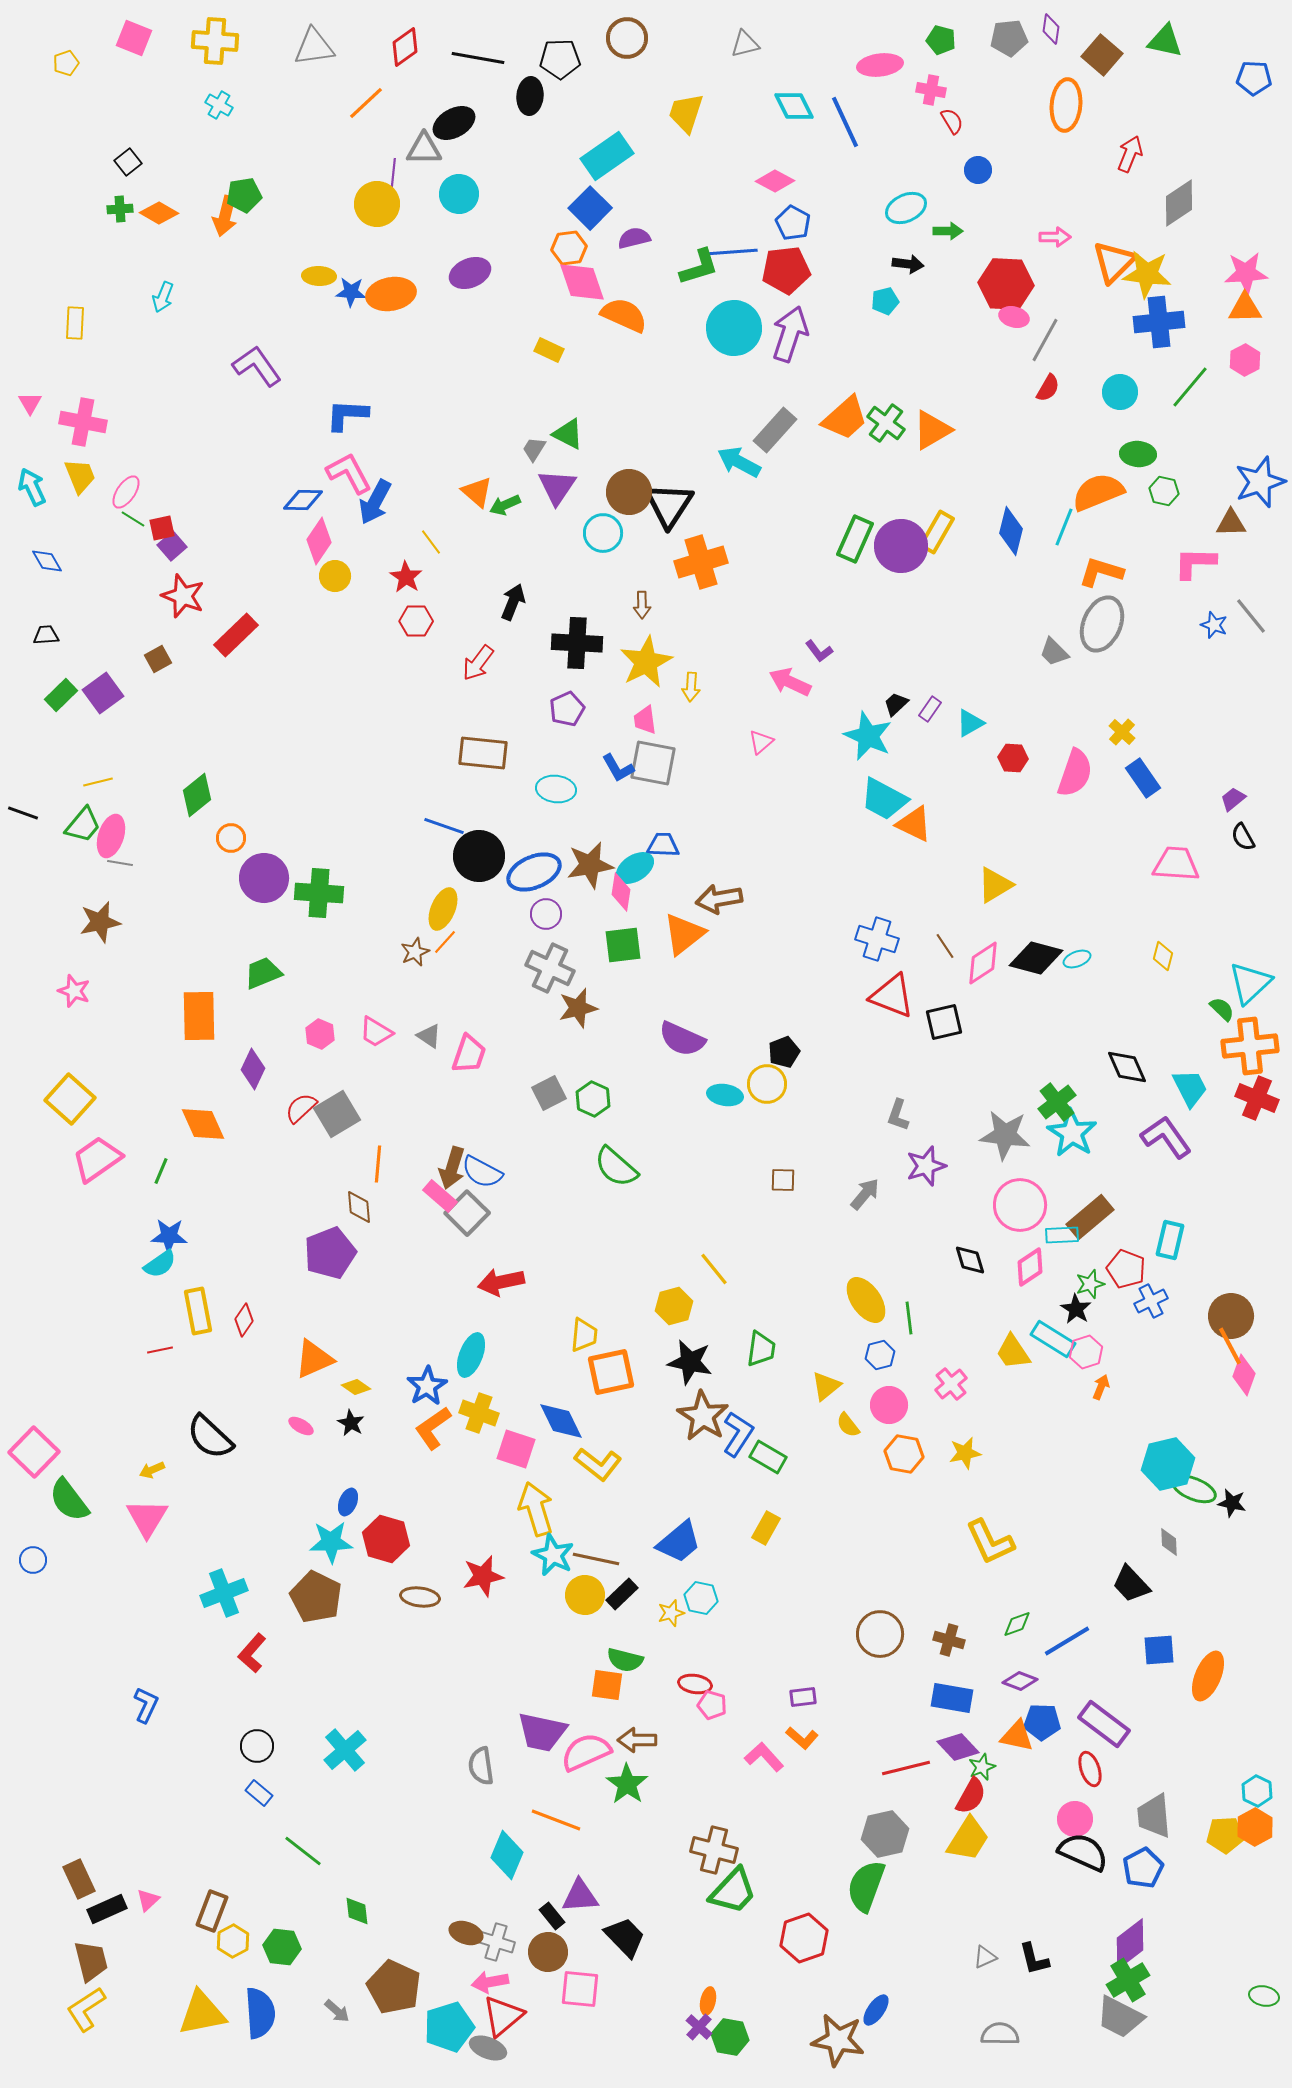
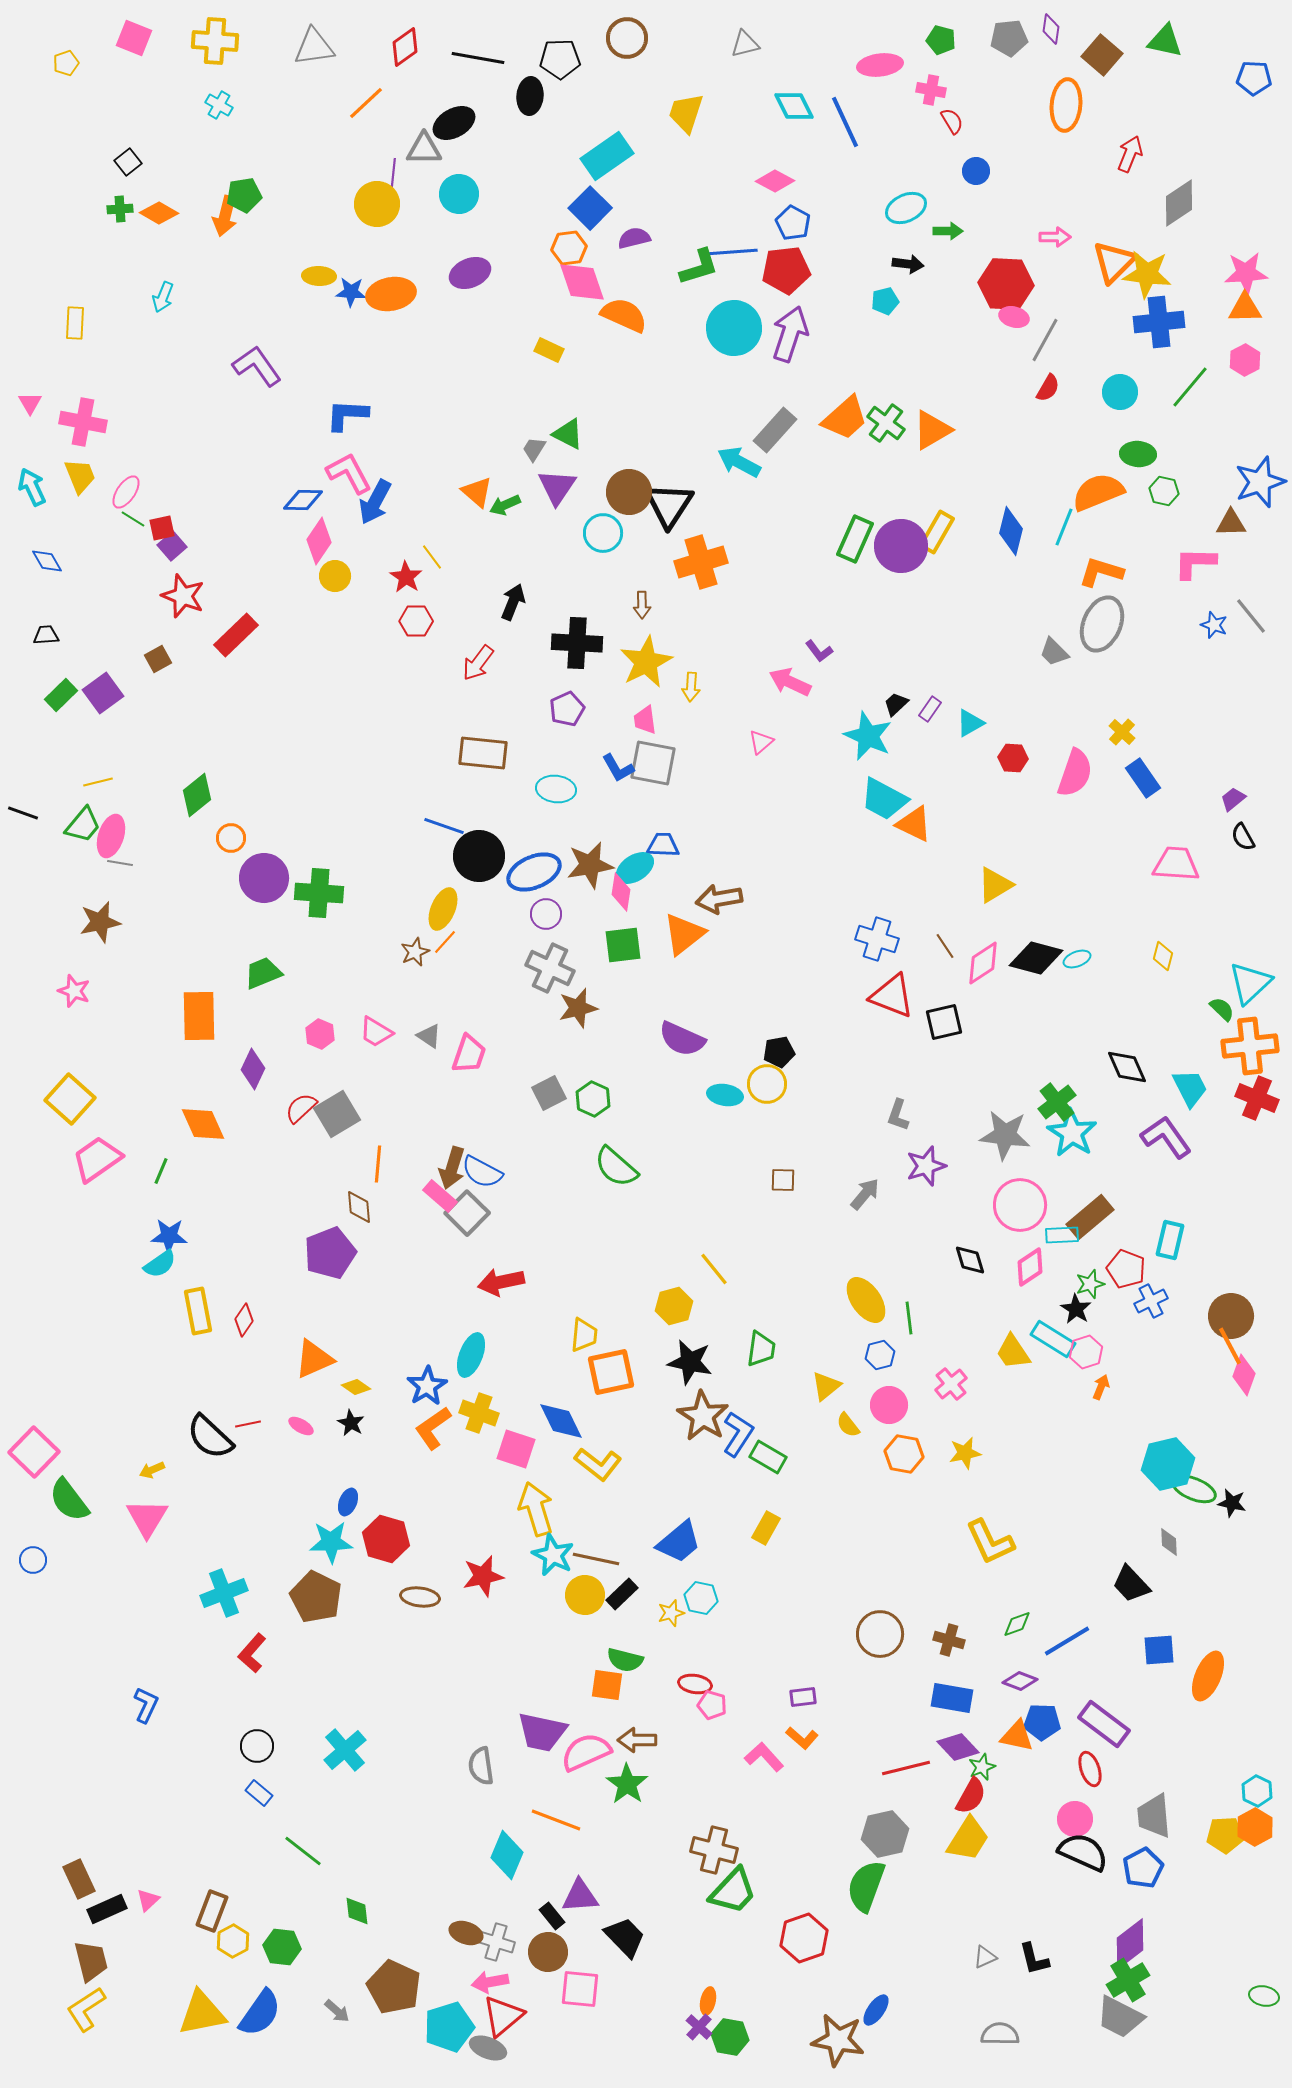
blue circle at (978, 170): moved 2 px left, 1 px down
yellow line at (431, 542): moved 1 px right, 15 px down
black pentagon at (784, 1052): moved 5 px left; rotated 12 degrees clockwise
red line at (160, 1350): moved 88 px right, 74 px down
blue semicircle at (260, 2013): rotated 39 degrees clockwise
